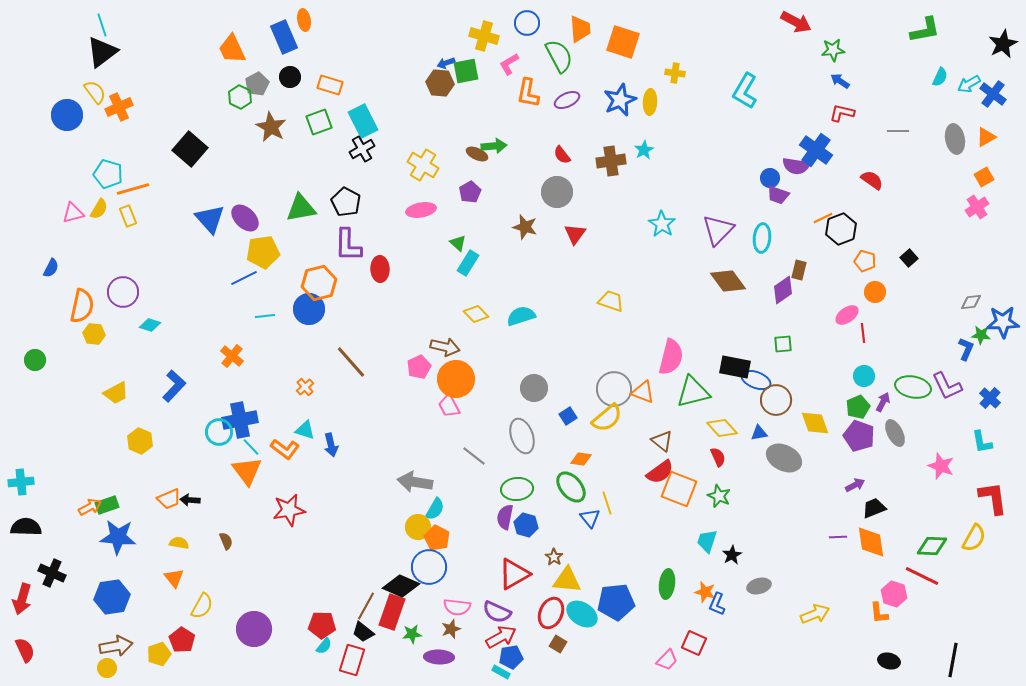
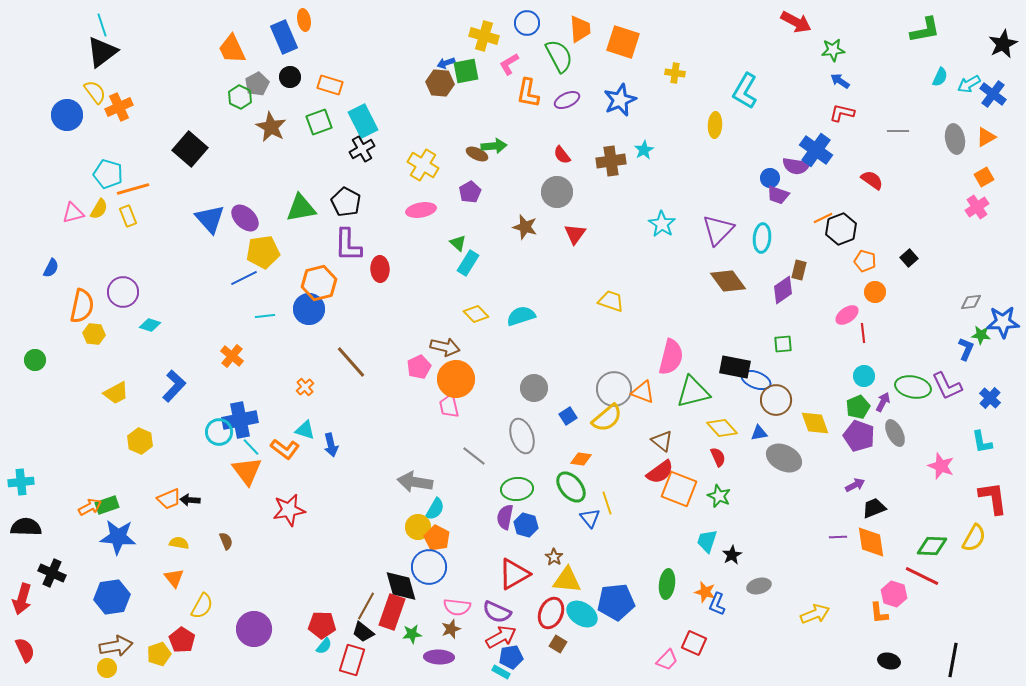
yellow ellipse at (650, 102): moved 65 px right, 23 px down
pink trapezoid at (449, 406): rotated 15 degrees clockwise
black diamond at (401, 586): rotated 51 degrees clockwise
